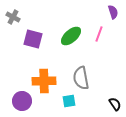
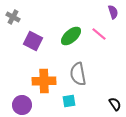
pink line: rotated 70 degrees counterclockwise
purple square: moved 2 px down; rotated 12 degrees clockwise
gray semicircle: moved 3 px left, 4 px up
purple circle: moved 4 px down
